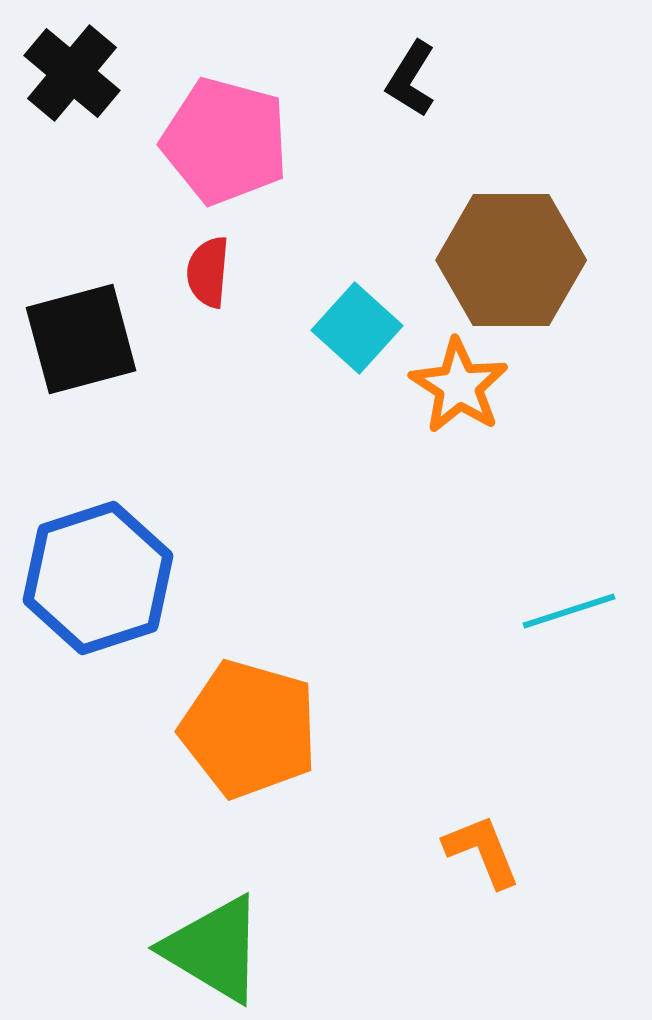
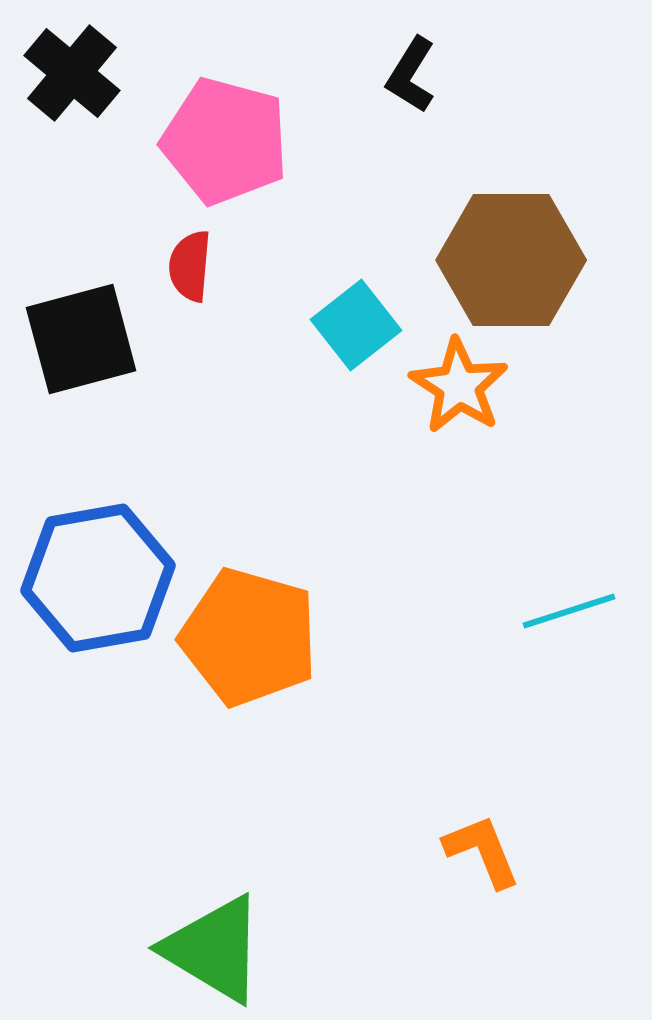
black L-shape: moved 4 px up
red semicircle: moved 18 px left, 6 px up
cyan square: moved 1 px left, 3 px up; rotated 10 degrees clockwise
blue hexagon: rotated 8 degrees clockwise
orange pentagon: moved 92 px up
